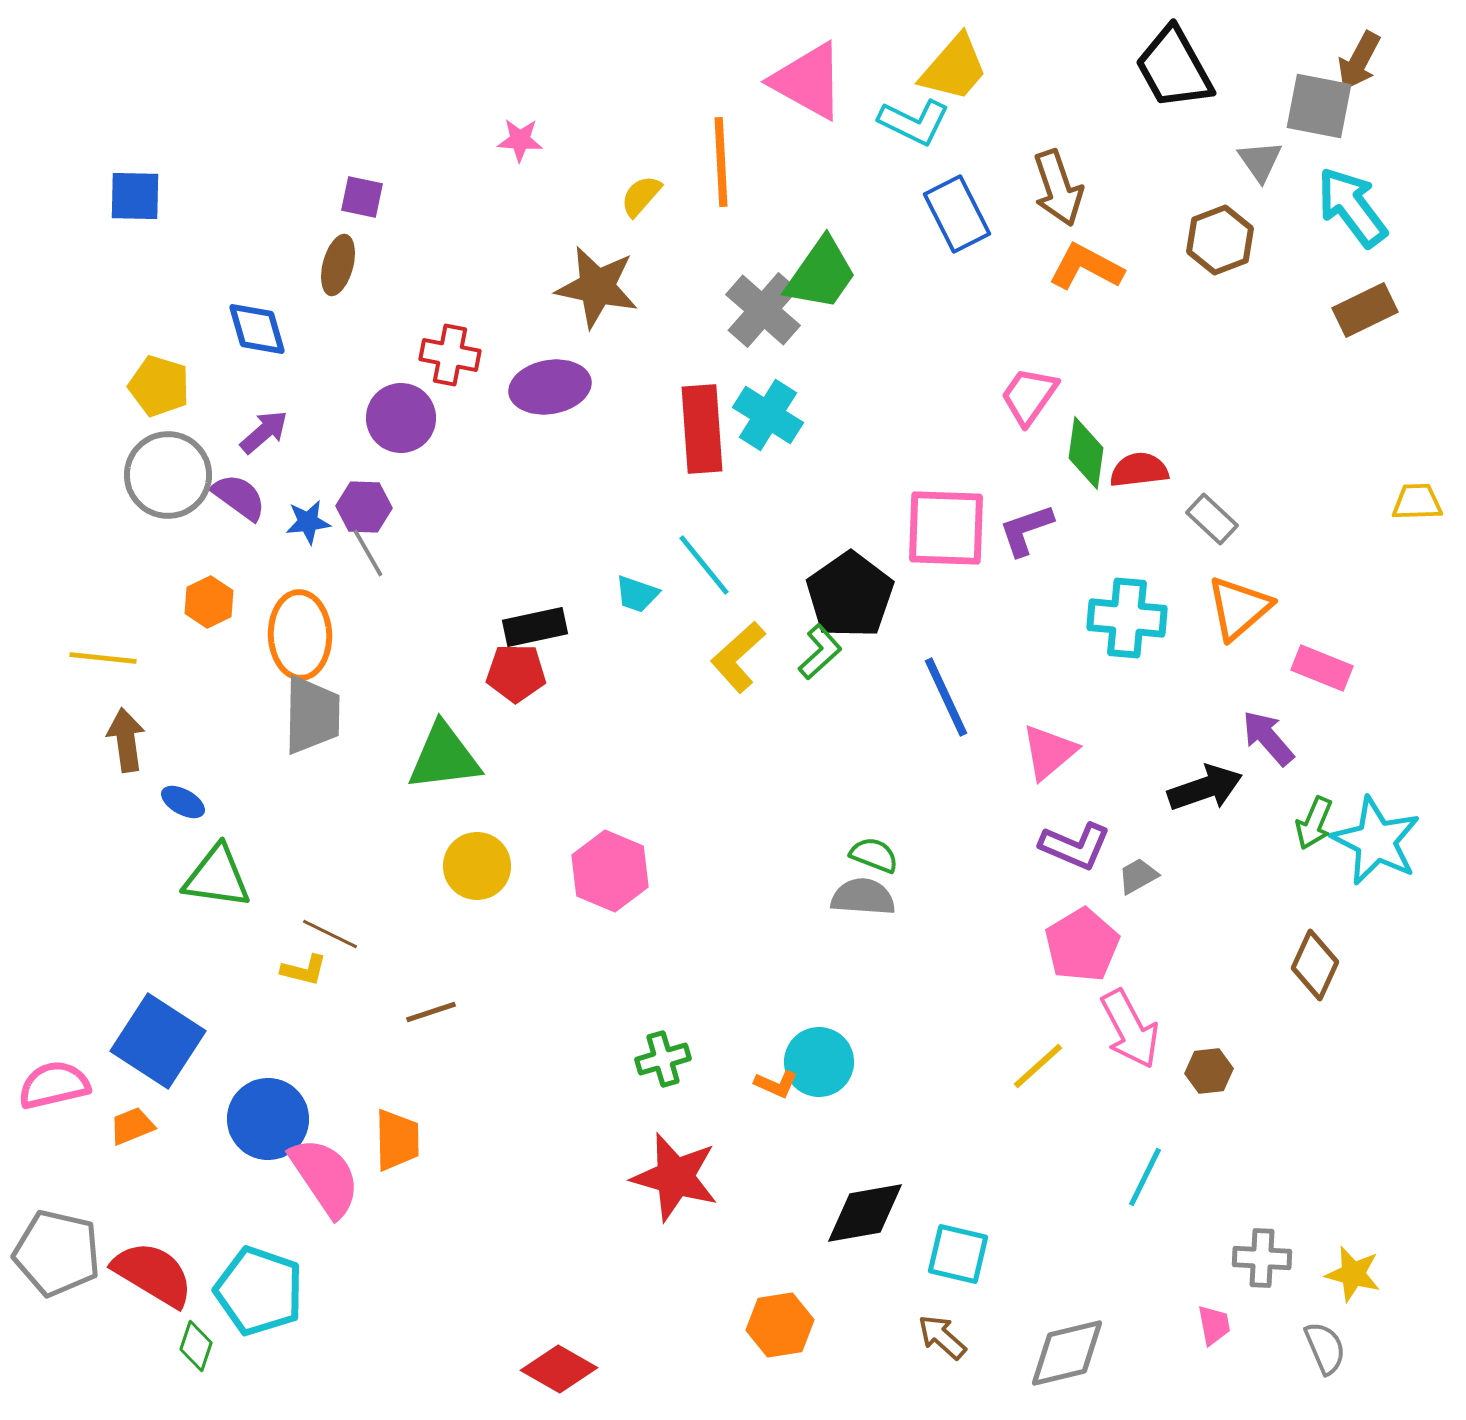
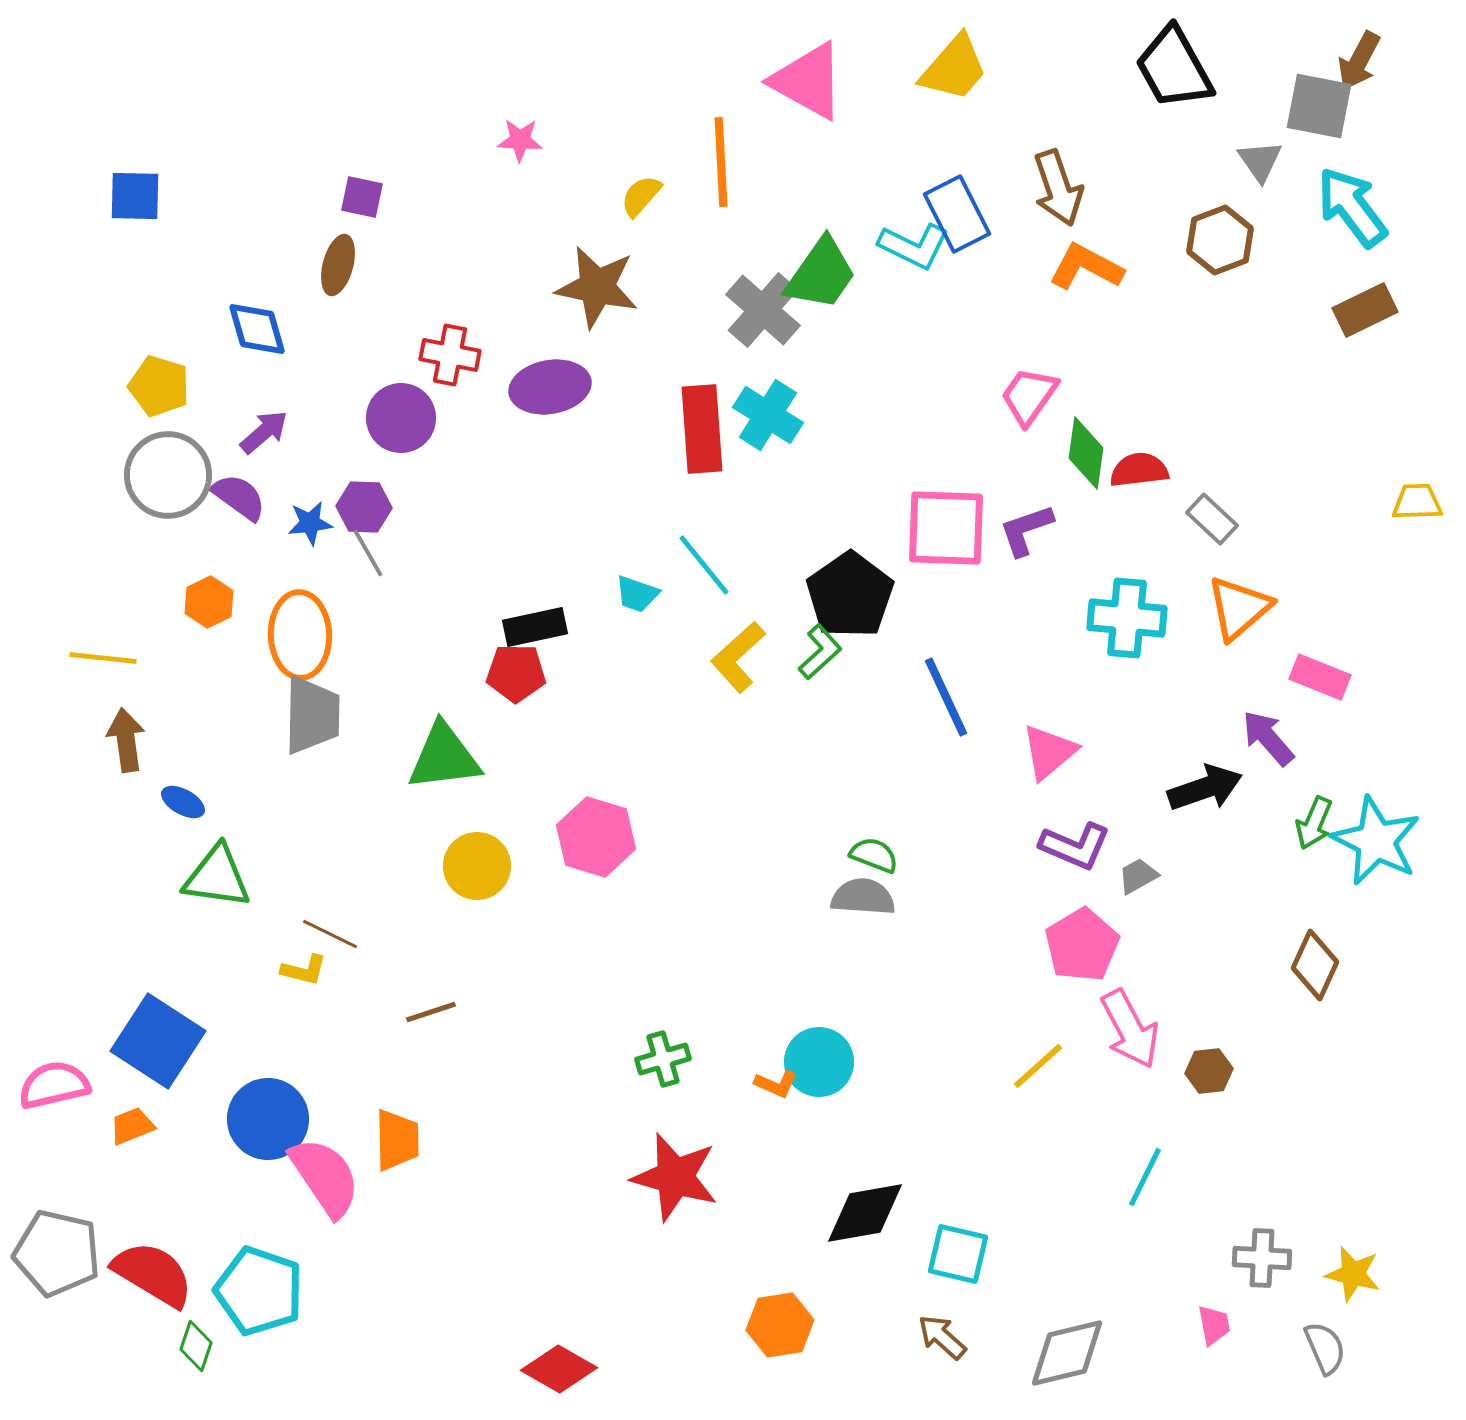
cyan L-shape at (914, 122): moved 124 px down
blue star at (308, 522): moved 2 px right, 1 px down
pink rectangle at (1322, 668): moved 2 px left, 9 px down
pink hexagon at (610, 871): moved 14 px left, 34 px up; rotated 6 degrees counterclockwise
